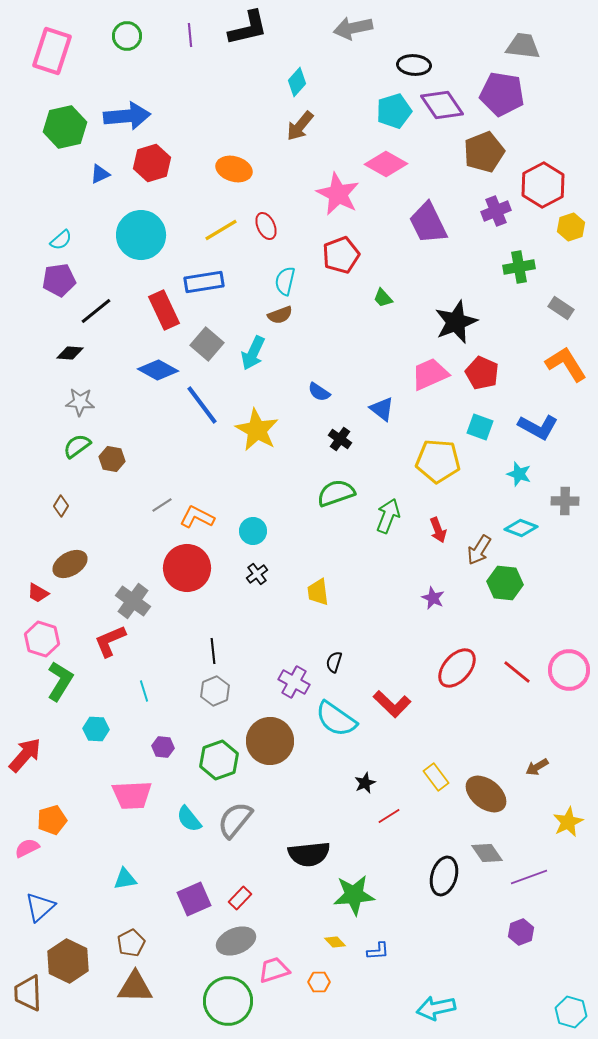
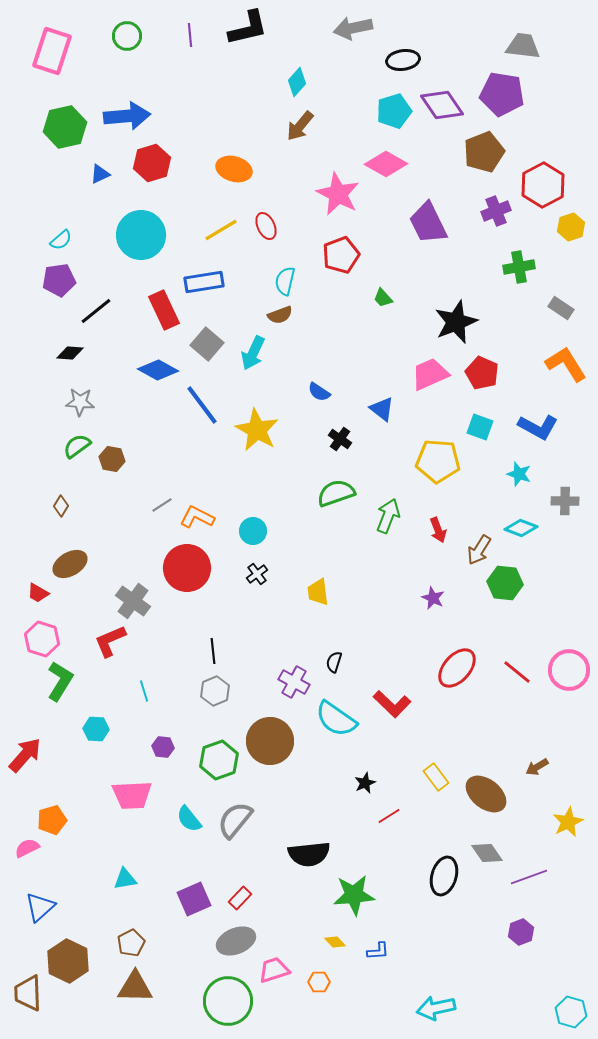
black ellipse at (414, 65): moved 11 px left, 5 px up; rotated 12 degrees counterclockwise
